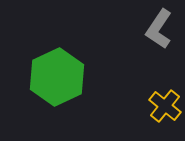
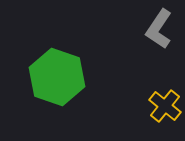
green hexagon: rotated 16 degrees counterclockwise
